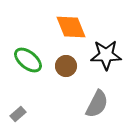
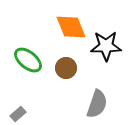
black star: moved 9 px up
brown circle: moved 2 px down
gray semicircle: rotated 8 degrees counterclockwise
